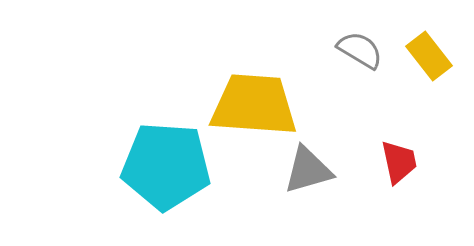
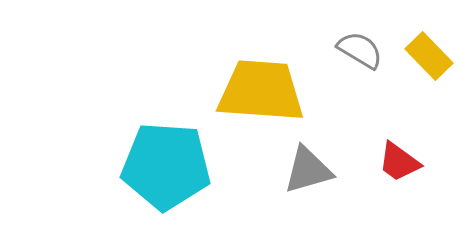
yellow rectangle: rotated 6 degrees counterclockwise
yellow trapezoid: moved 7 px right, 14 px up
red trapezoid: rotated 138 degrees clockwise
